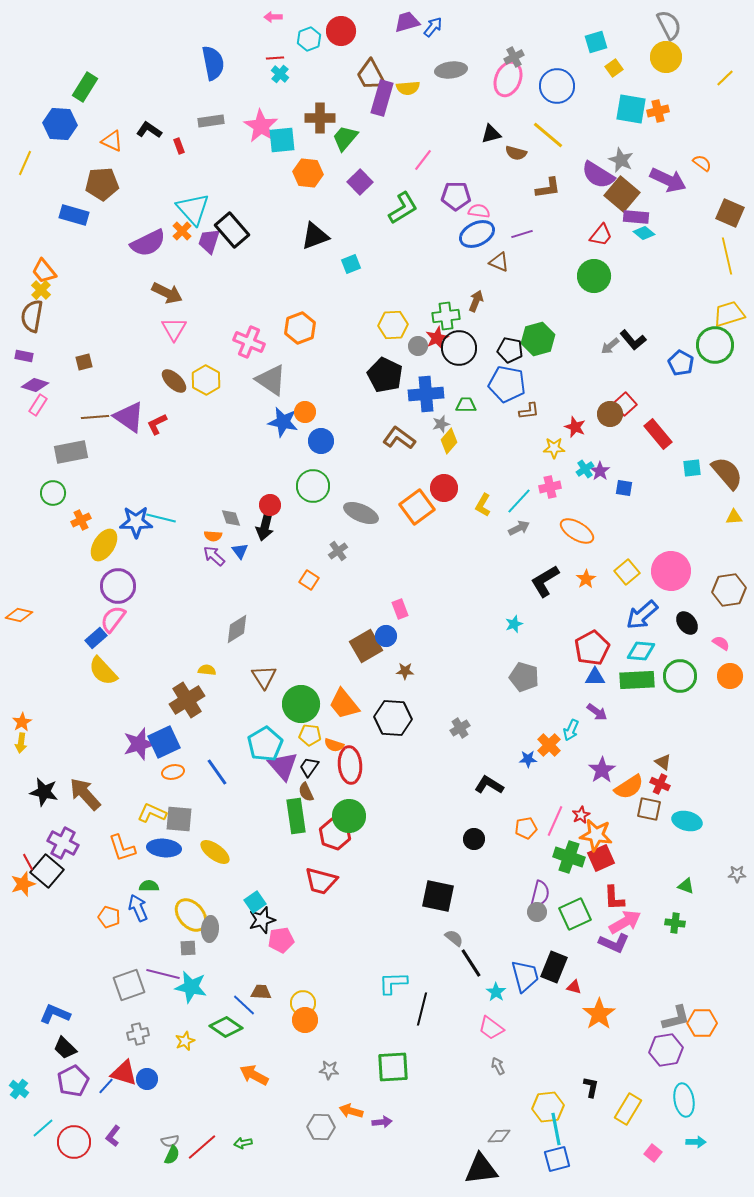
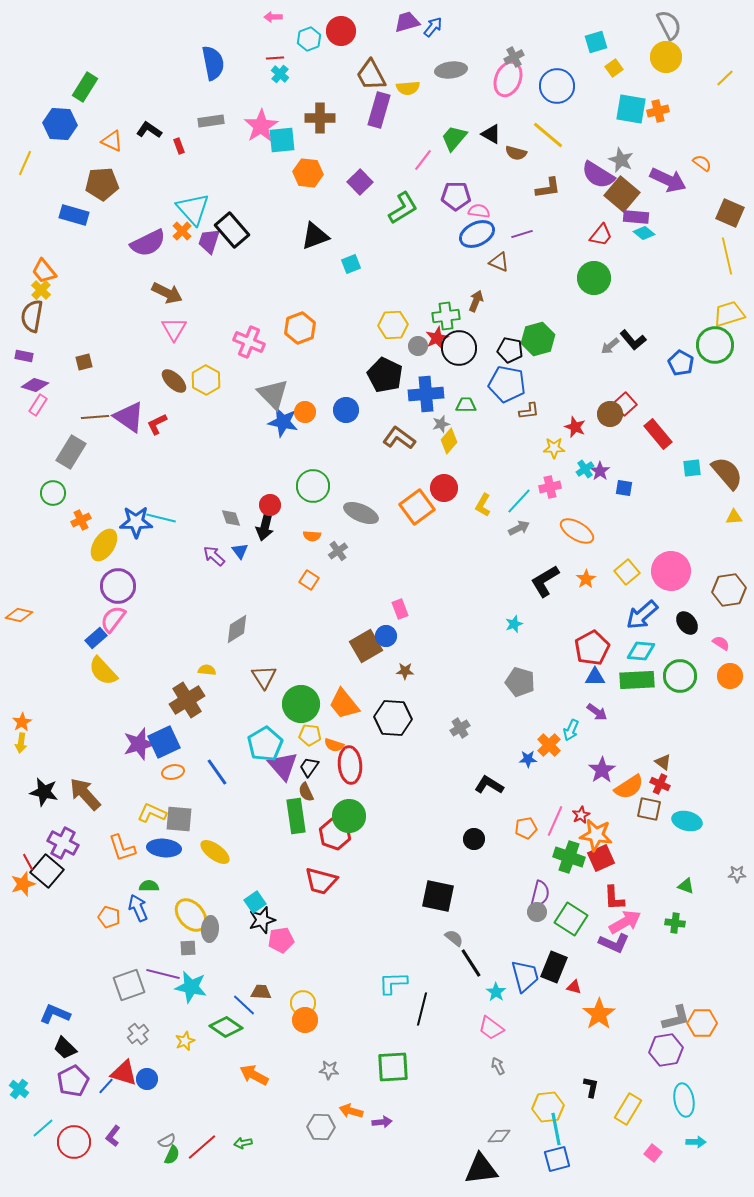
purple rectangle at (382, 98): moved 3 px left, 12 px down
pink star at (261, 126): rotated 8 degrees clockwise
black triangle at (491, 134): rotated 45 degrees clockwise
green trapezoid at (345, 138): moved 109 px right
green circle at (594, 276): moved 2 px down
gray triangle at (271, 380): moved 2 px right, 14 px down; rotated 12 degrees clockwise
blue circle at (321, 441): moved 25 px right, 31 px up
gray rectangle at (71, 452): rotated 48 degrees counterclockwise
orange semicircle at (213, 536): moved 99 px right
gray pentagon at (524, 677): moved 4 px left, 5 px down
green square at (575, 914): moved 4 px left, 5 px down; rotated 32 degrees counterclockwise
gray cross at (138, 1034): rotated 25 degrees counterclockwise
gray semicircle at (170, 1141): moved 3 px left; rotated 18 degrees counterclockwise
